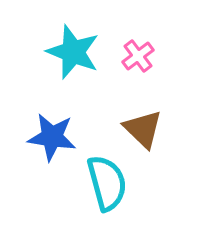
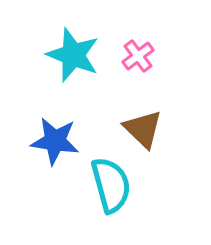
cyan star: moved 3 px down
blue star: moved 3 px right, 4 px down
cyan semicircle: moved 4 px right, 2 px down
